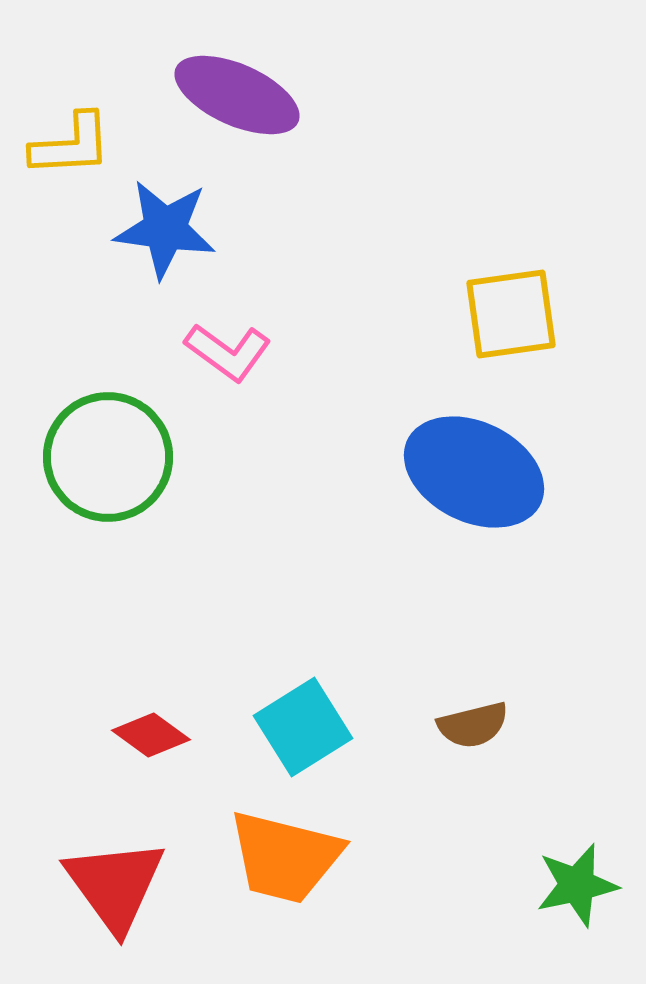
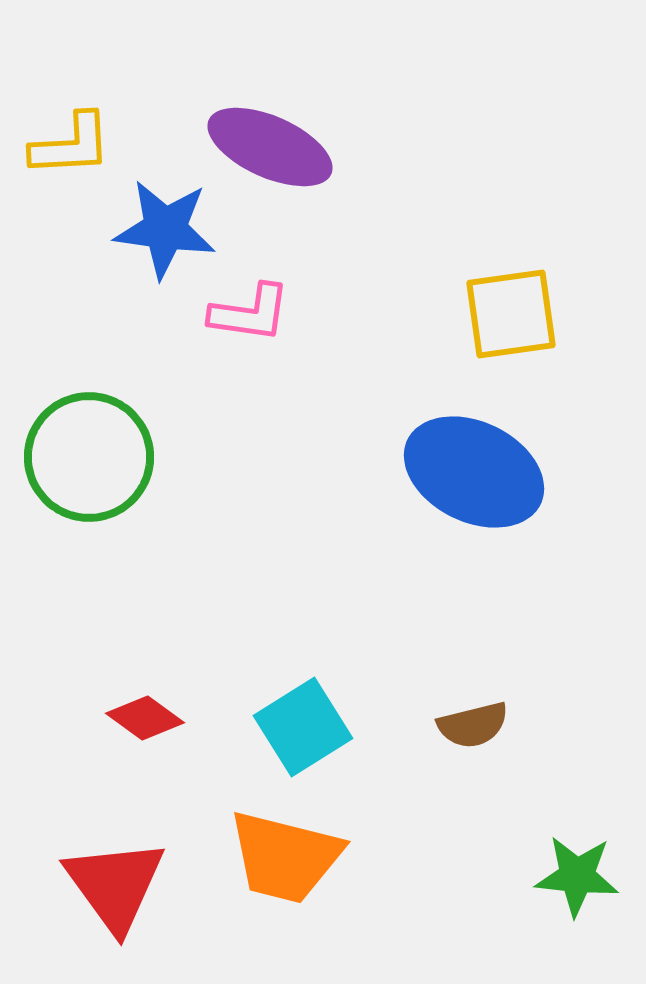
purple ellipse: moved 33 px right, 52 px down
pink L-shape: moved 22 px right, 39 px up; rotated 28 degrees counterclockwise
green circle: moved 19 px left
red diamond: moved 6 px left, 17 px up
green star: moved 9 px up; rotated 18 degrees clockwise
